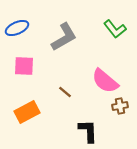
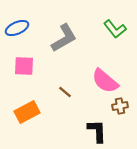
gray L-shape: moved 1 px down
black L-shape: moved 9 px right
